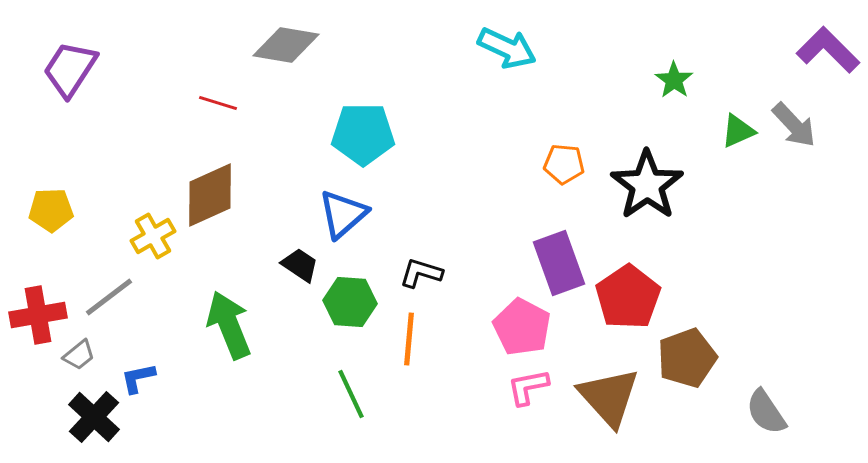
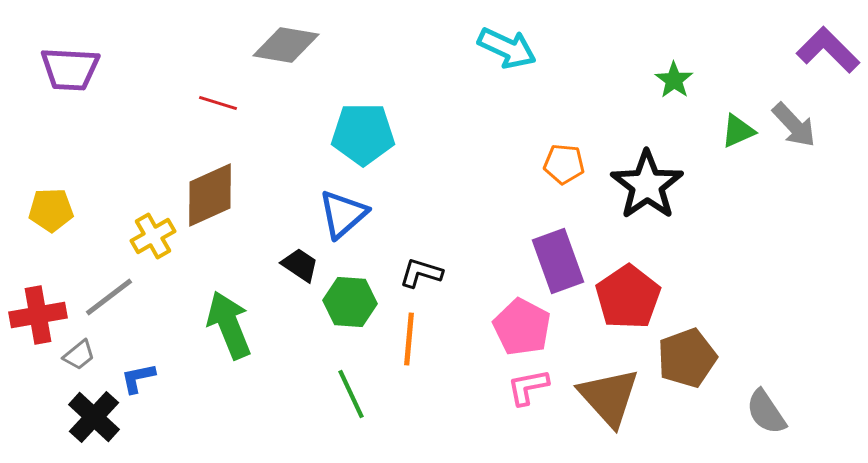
purple trapezoid: rotated 120 degrees counterclockwise
purple rectangle: moved 1 px left, 2 px up
